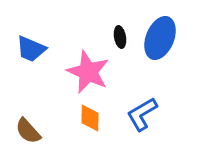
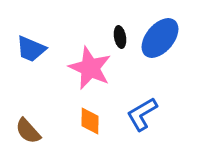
blue ellipse: rotated 18 degrees clockwise
pink star: moved 2 px right, 4 px up
orange diamond: moved 3 px down
